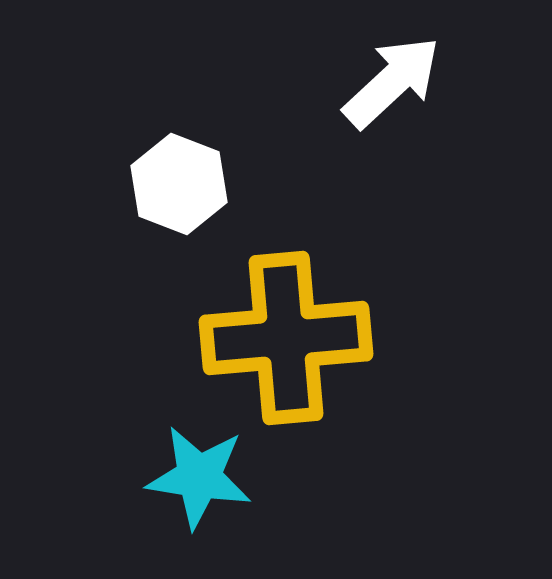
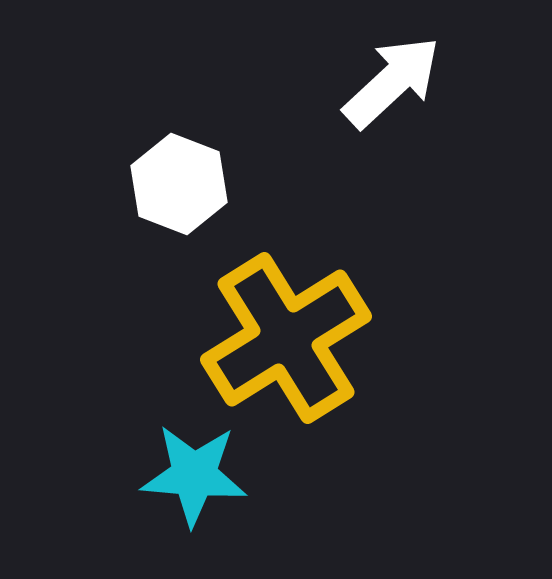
yellow cross: rotated 27 degrees counterclockwise
cyan star: moved 5 px left, 2 px up; rotated 4 degrees counterclockwise
